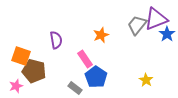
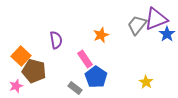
orange square: rotated 24 degrees clockwise
yellow star: moved 2 px down
